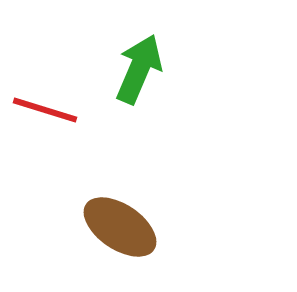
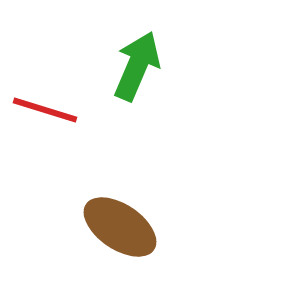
green arrow: moved 2 px left, 3 px up
